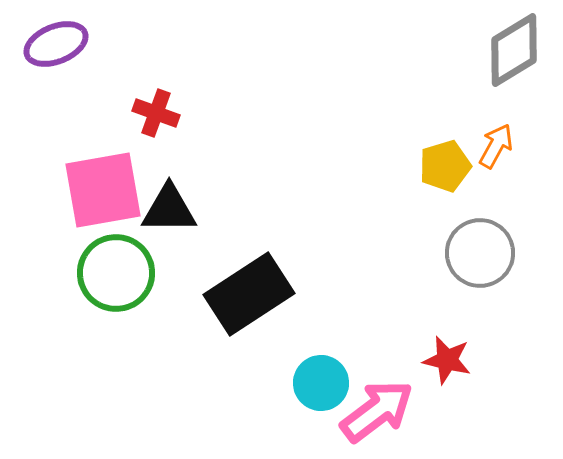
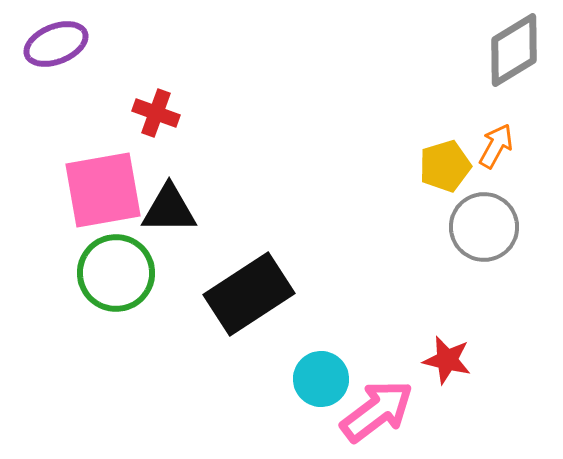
gray circle: moved 4 px right, 26 px up
cyan circle: moved 4 px up
